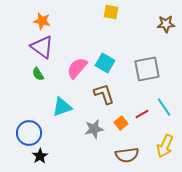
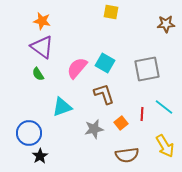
cyan line: rotated 18 degrees counterclockwise
red line: rotated 56 degrees counterclockwise
yellow arrow: rotated 55 degrees counterclockwise
